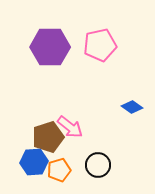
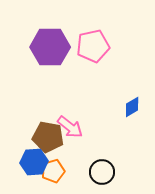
pink pentagon: moved 7 px left, 1 px down
blue diamond: rotated 65 degrees counterclockwise
brown pentagon: rotated 28 degrees clockwise
black circle: moved 4 px right, 7 px down
orange pentagon: moved 6 px left, 1 px down
